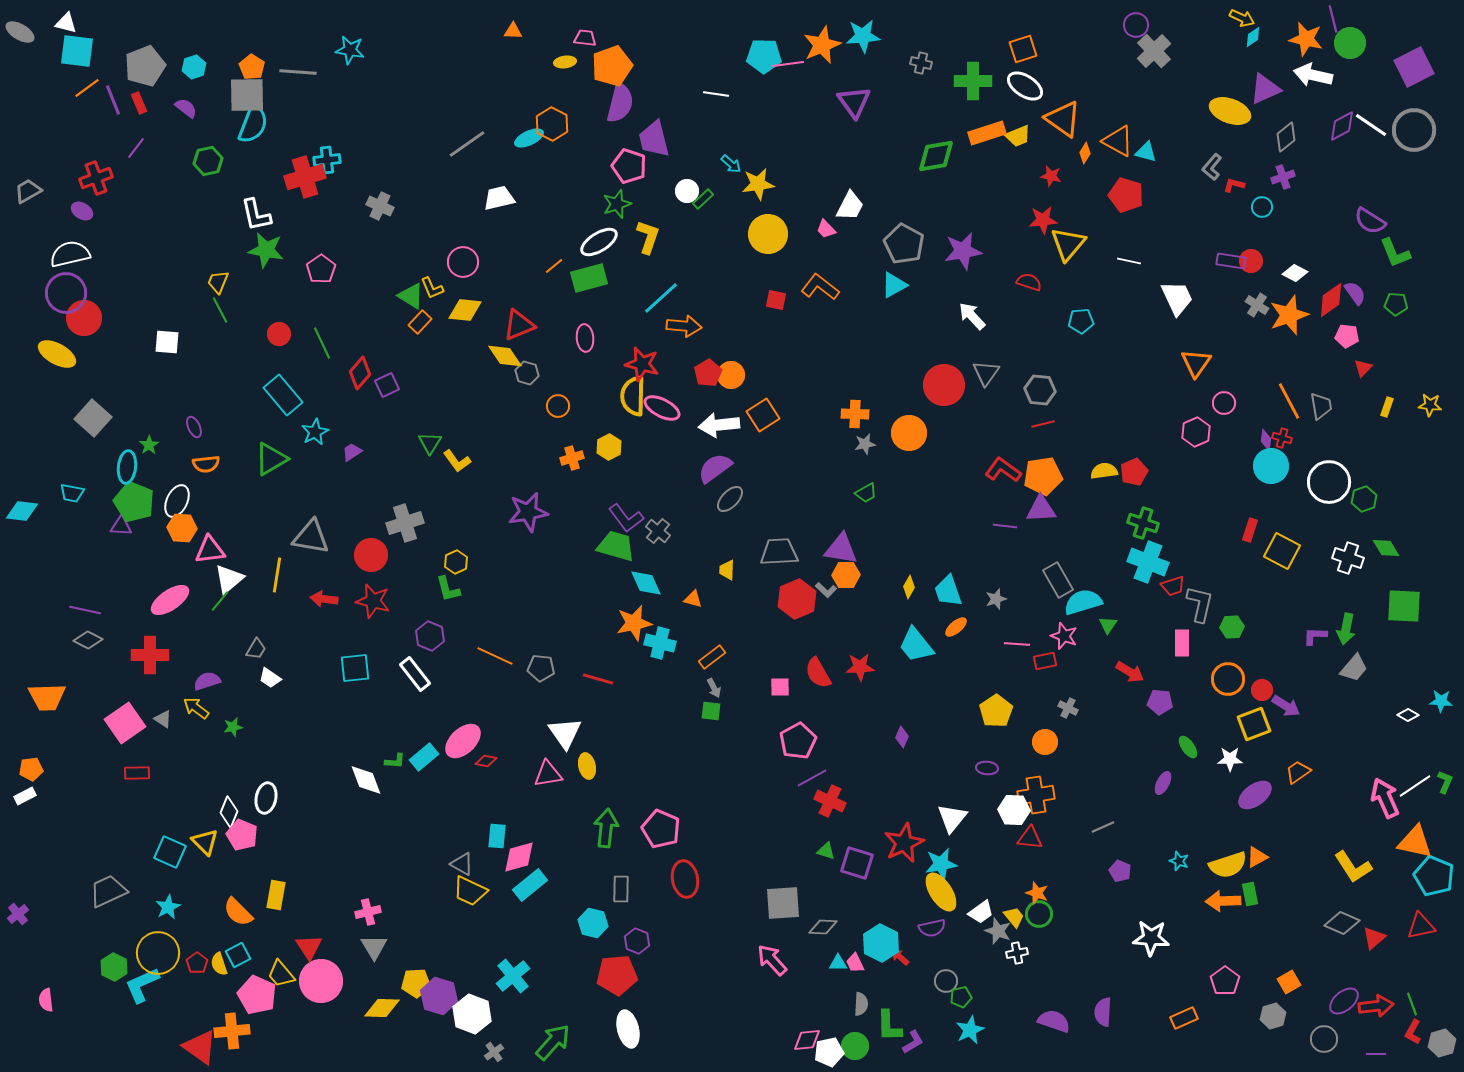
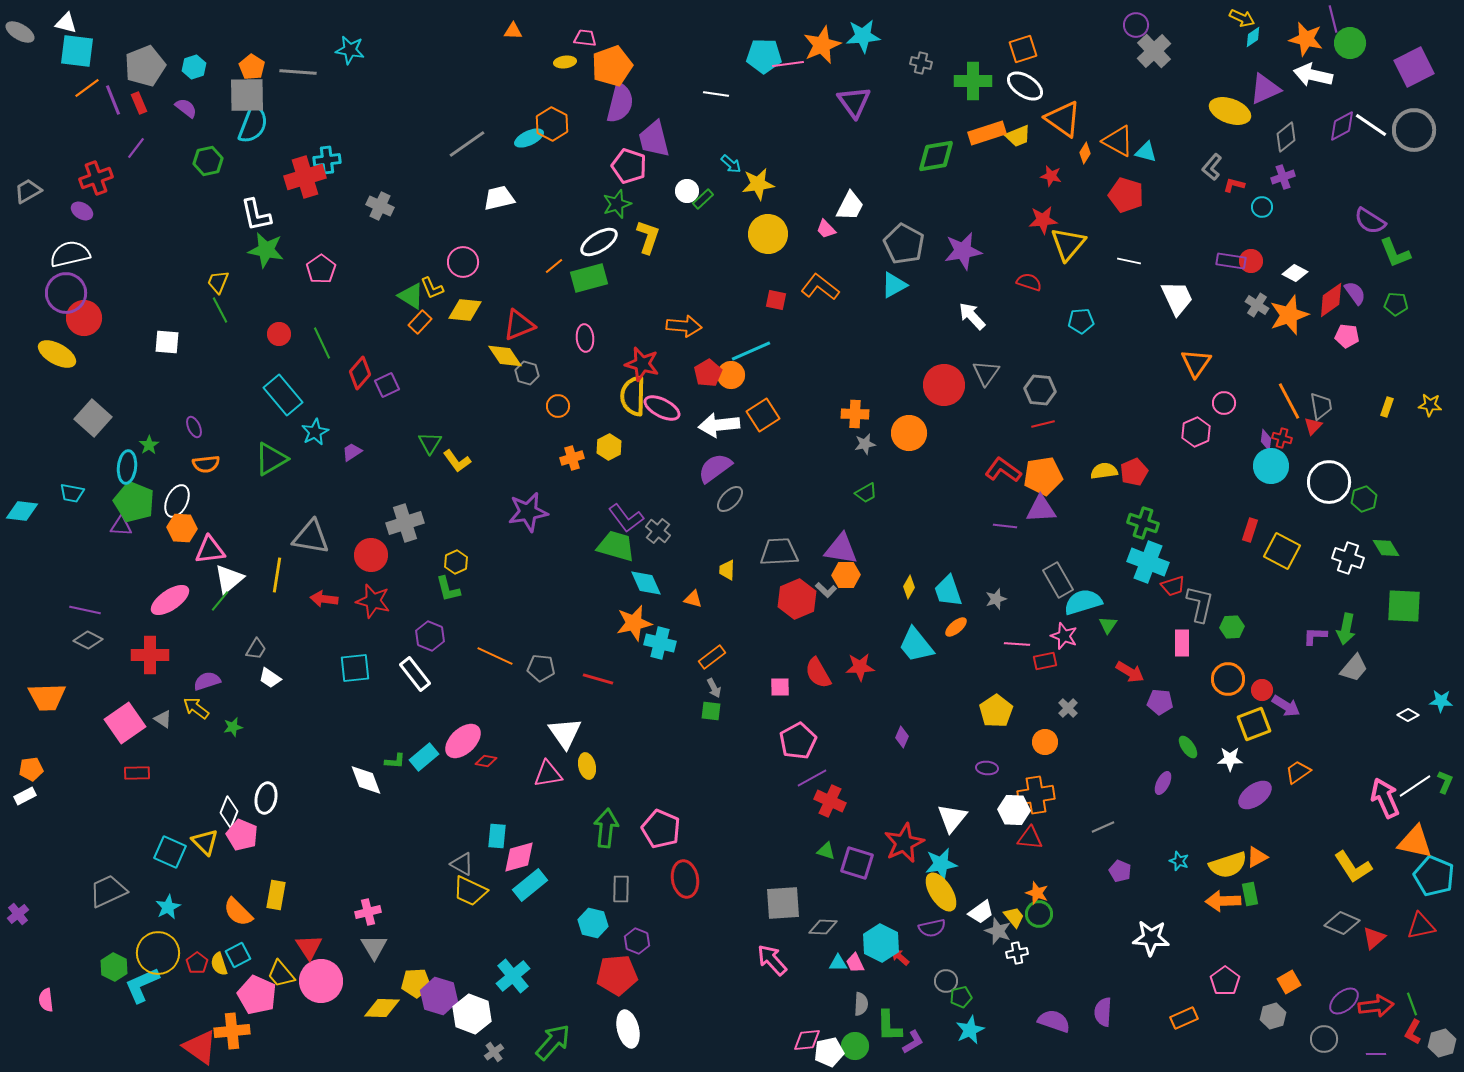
cyan line at (661, 298): moved 90 px right, 53 px down; rotated 18 degrees clockwise
red triangle at (1363, 368): moved 50 px left, 58 px down
gray cross at (1068, 708): rotated 18 degrees clockwise
